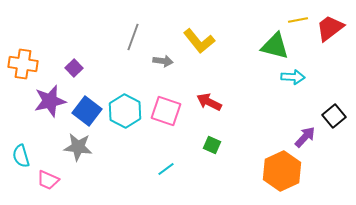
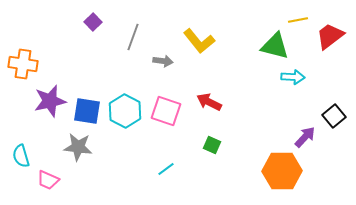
red trapezoid: moved 8 px down
purple square: moved 19 px right, 46 px up
blue square: rotated 28 degrees counterclockwise
orange hexagon: rotated 24 degrees clockwise
